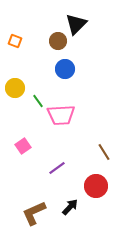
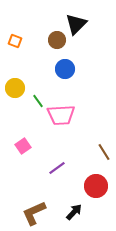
brown circle: moved 1 px left, 1 px up
black arrow: moved 4 px right, 5 px down
